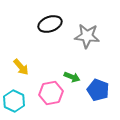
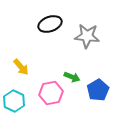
blue pentagon: rotated 20 degrees clockwise
